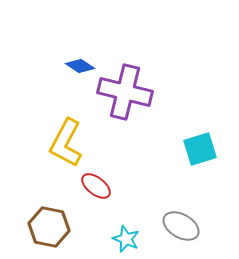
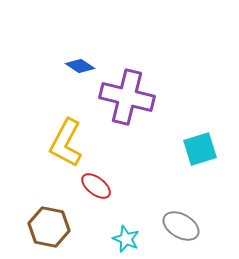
purple cross: moved 2 px right, 5 px down
